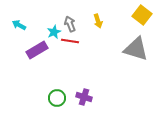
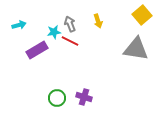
yellow square: rotated 12 degrees clockwise
cyan arrow: rotated 136 degrees clockwise
cyan star: rotated 16 degrees clockwise
red line: rotated 18 degrees clockwise
gray triangle: rotated 8 degrees counterclockwise
